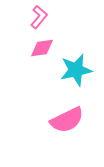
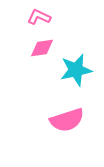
pink L-shape: rotated 105 degrees counterclockwise
pink semicircle: rotated 8 degrees clockwise
